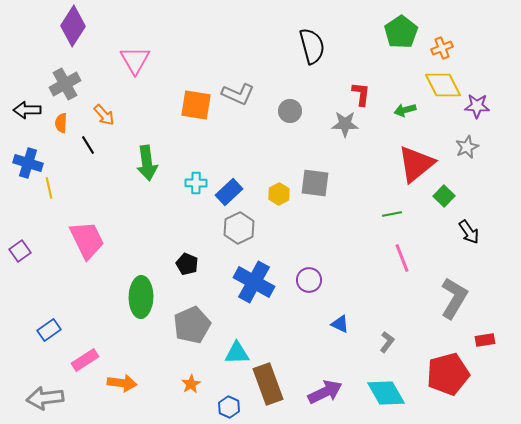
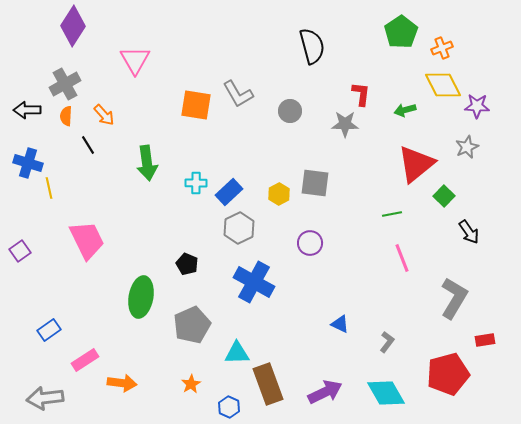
gray L-shape at (238, 94): rotated 36 degrees clockwise
orange semicircle at (61, 123): moved 5 px right, 7 px up
purple circle at (309, 280): moved 1 px right, 37 px up
green ellipse at (141, 297): rotated 9 degrees clockwise
